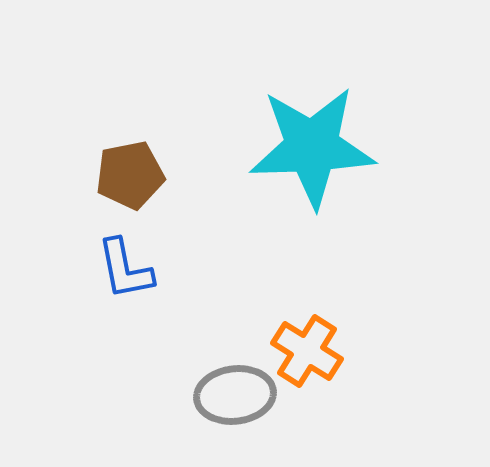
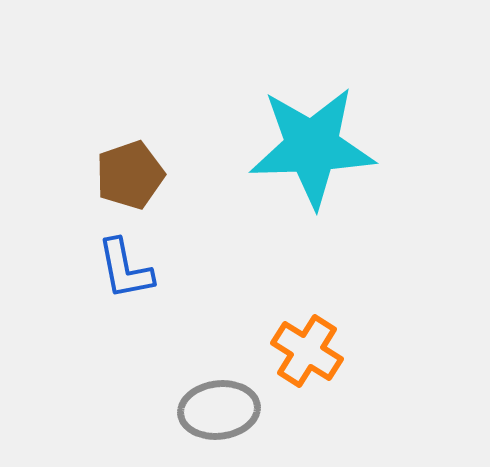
brown pentagon: rotated 8 degrees counterclockwise
gray ellipse: moved 16 px left, 15 px down
